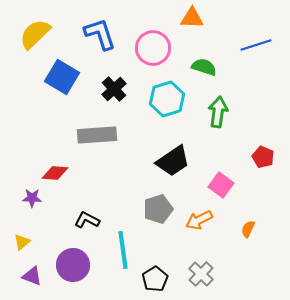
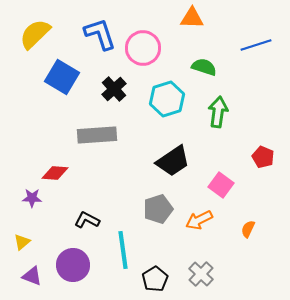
pink circle: moved 10 px left
